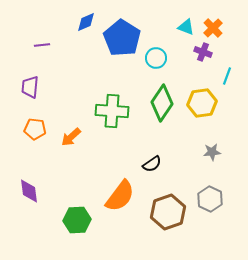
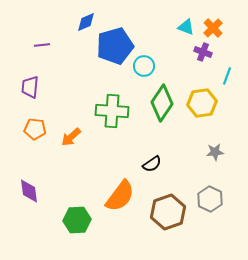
blue pentagon: moved 7 px left, 8 px down; rotated 24 degrees clockwise
cyan circle: moved 12 px left, 8 px down
gray star: moved 3 px right
